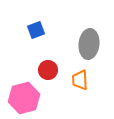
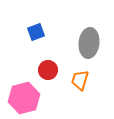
blue square: moved 2 px down
gray ellipse: moved 1 px up
orange trapezoid: rotated 20 degrees clockwise
